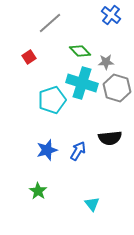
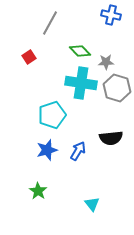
blue cross: rotated 24 degrees counterclockwise
gray line: rotated 20 degrees counterclockwise
cyan cross: moved 1 px left; rotated 8 degrees counterclockwise
cyan pentagon: moved 15 px down
black semicircle: moved 1 px right
